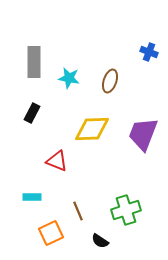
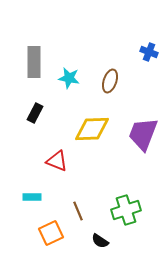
black rectangle: moved 3 px right
